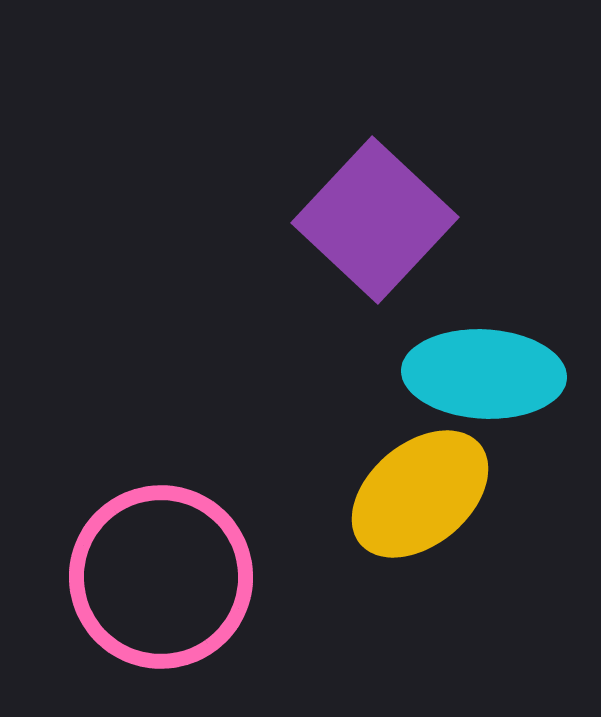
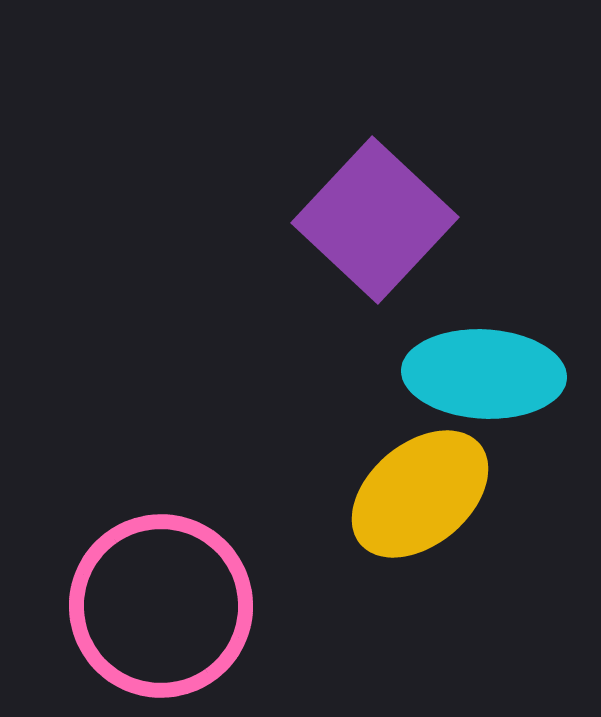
pink circle: moved 29 px down
